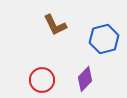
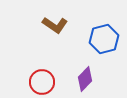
brown L-shape: rotated 30 degrees counterclockwise
red circle: moved 2 px down
